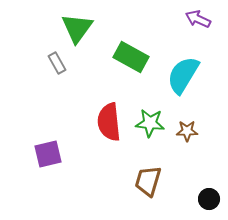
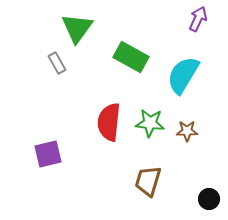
purple arrow: rotated 90 degrees clockwise
red semicircle: rotated 12 degrees clockwise
